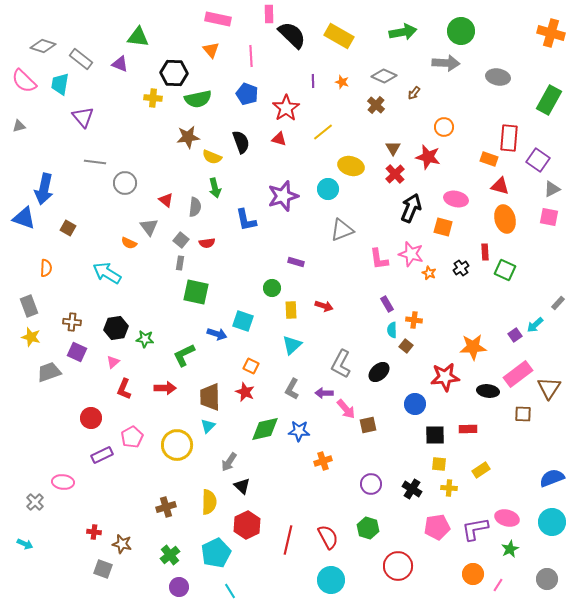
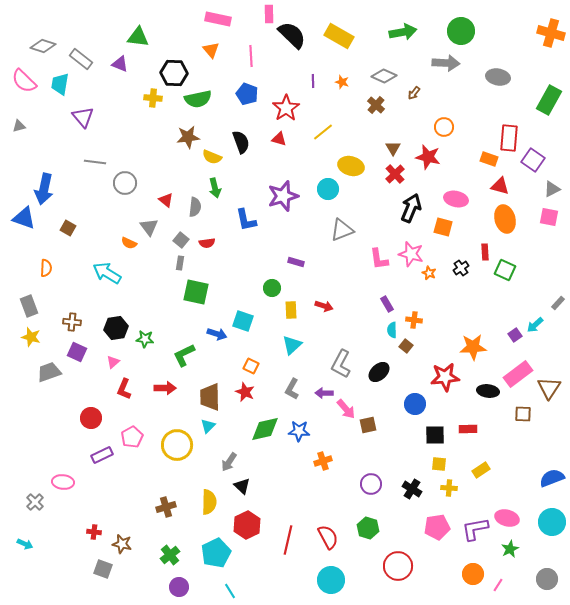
purple square at (538, 160): moved 5 px left
